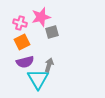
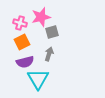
gray arrow: moved 11 px up
